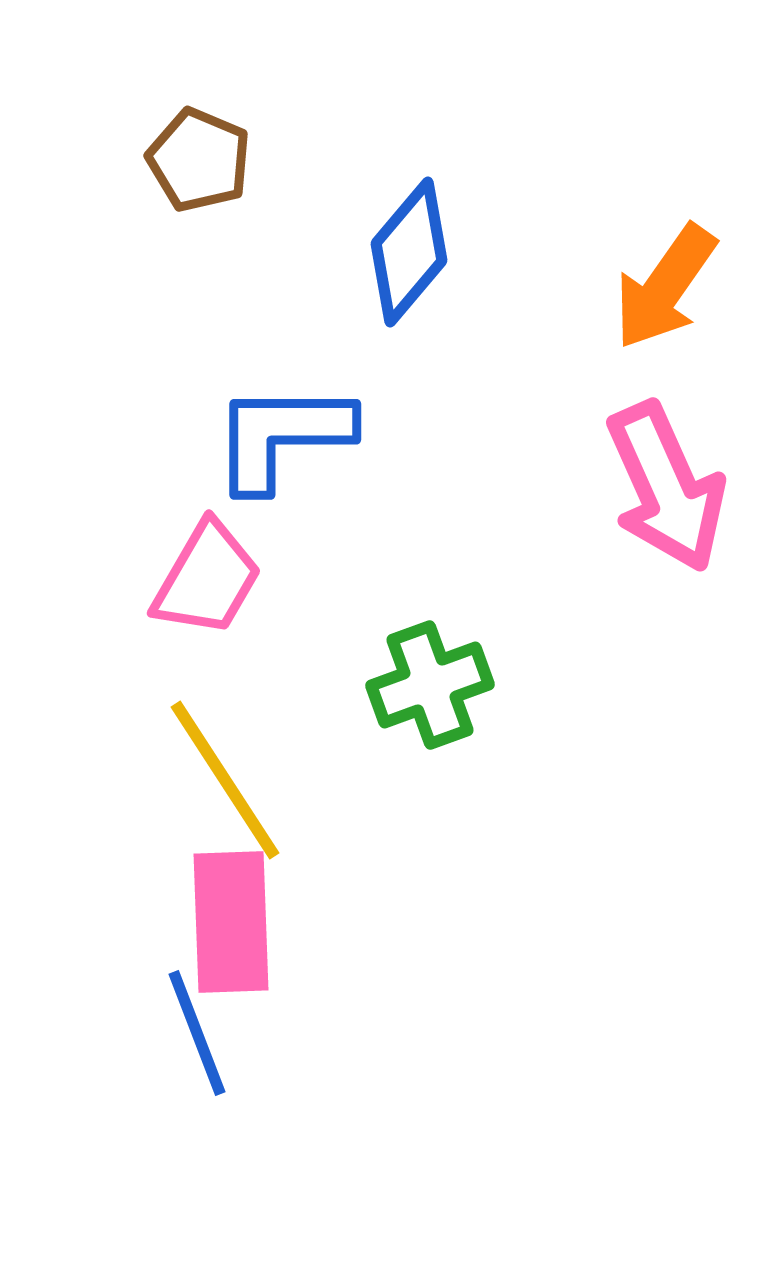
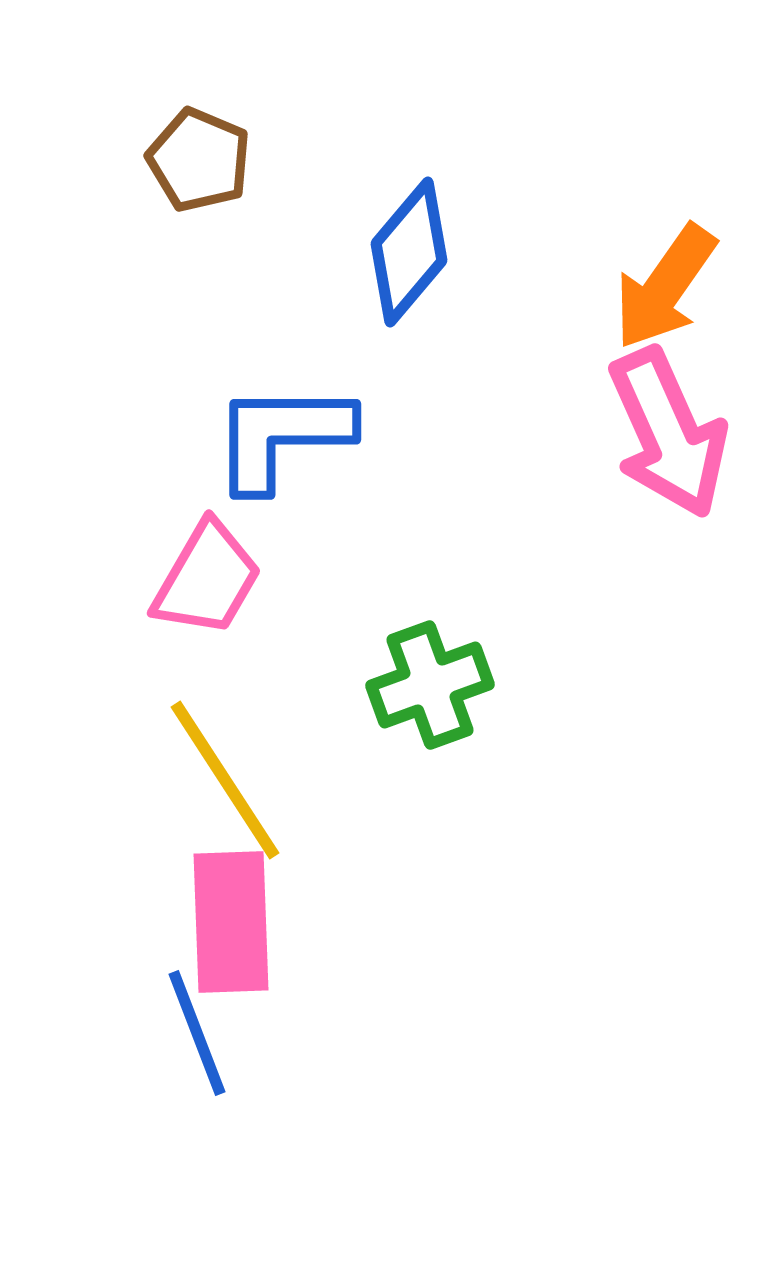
pink arrow: moved 2 px right, 54 px up
